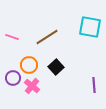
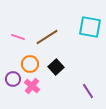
pink line: moved 6 px right
orange circle: moved 1 px right, 1 px up
purple circle: moved 1 px down
purple line: moved 6 px left, 6 px down; rotated 28 degrees counterclockwise
